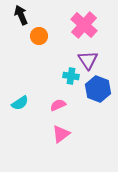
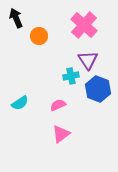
black arrow: moved 5 px left, 3 px down
cyan cross: rotated 21 degrees counterclockwise
